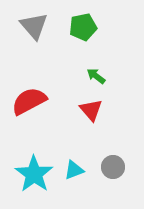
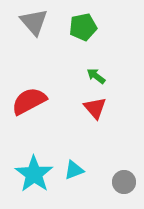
gray triangle: moved 4 px up
red triangle: moved 4 px right, 2 px up
gray circle: moved 11 px right, 15 px down
